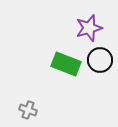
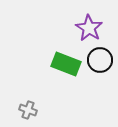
purple star: rotated 24 degrees counterclockwise
